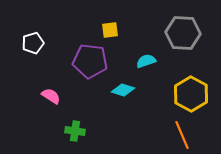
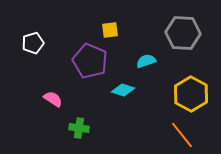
purple pentagon: rotated 16 degrees clockwise
pink semicircle: moved 2 px right, 3 px down
green cross: moved 4 px right, 3 px up
orange line: rotated 16 degrees counterclockwise
